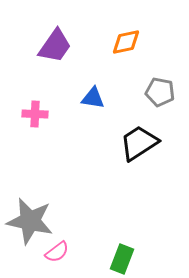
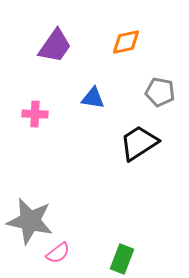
pink semicircle: moved 1 px right, 1 px down
